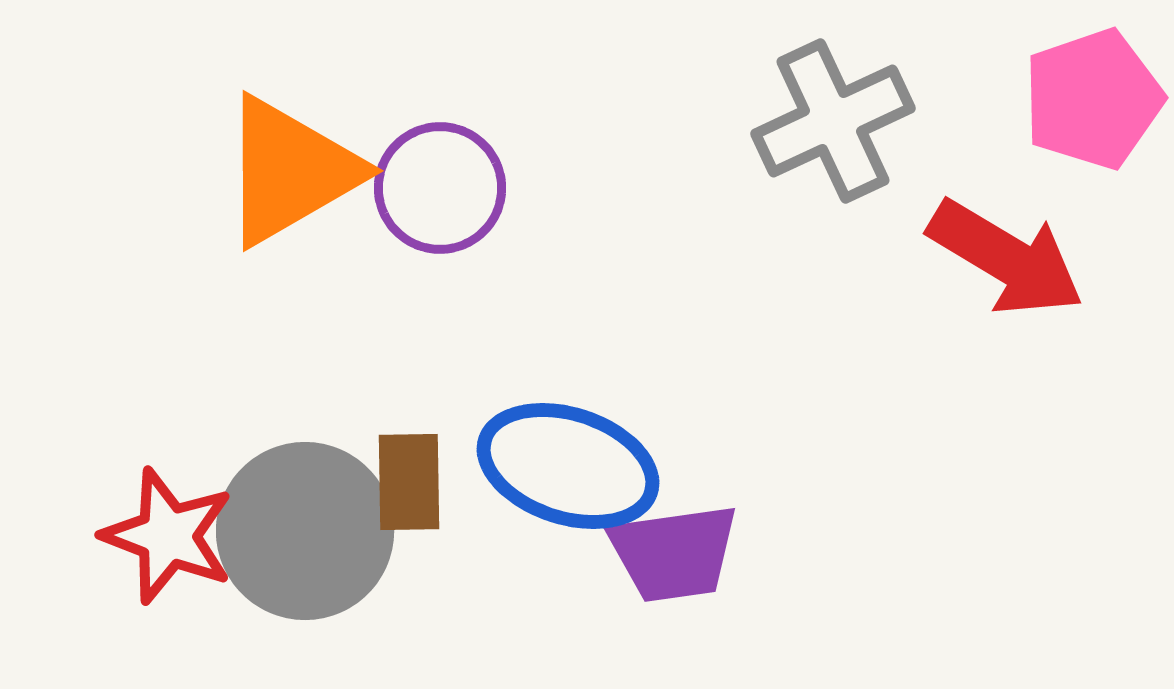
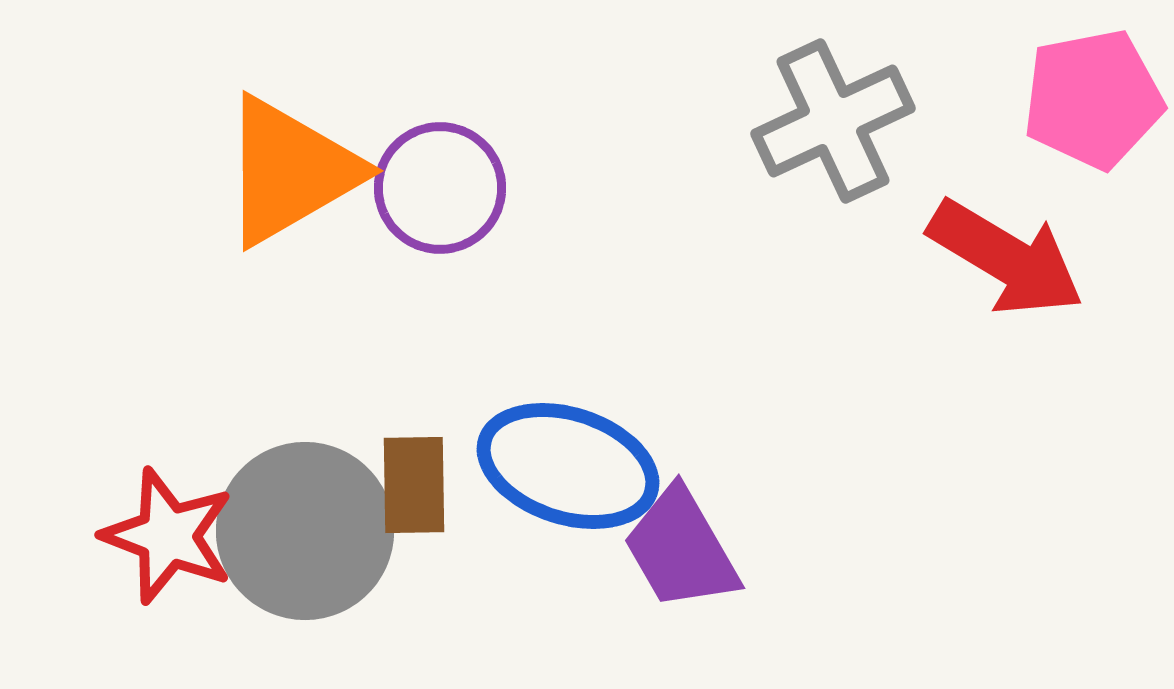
pink pentagon: rotated 8 degrees clockwise
brown rectangle: moved 5 px right, 3 px down
purple trapezoid: moved 7 px right, 4 px up; rotated 68 degrees clockwise
